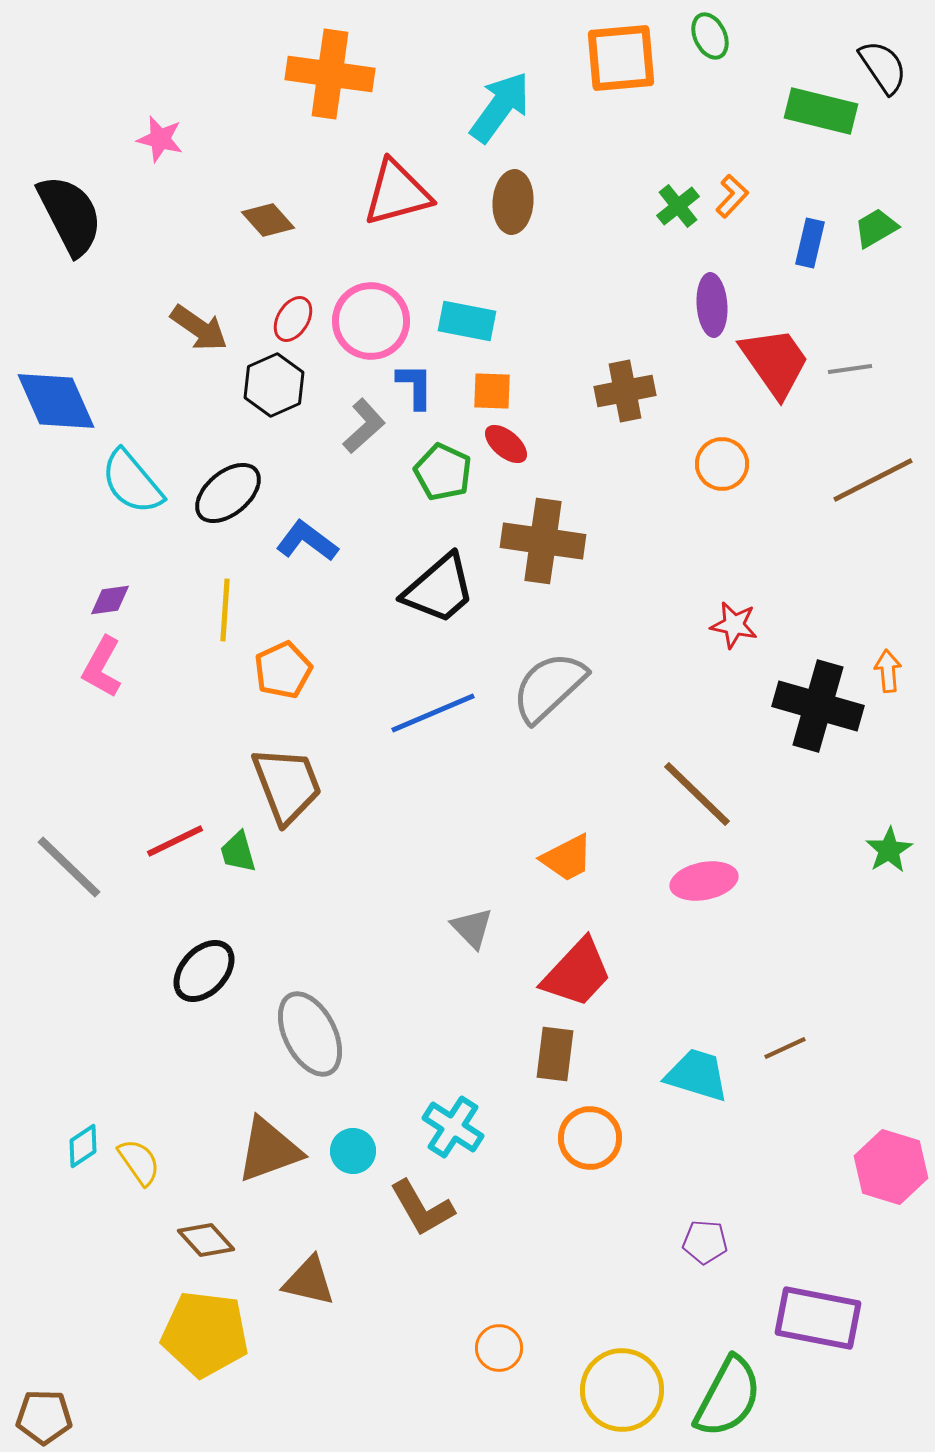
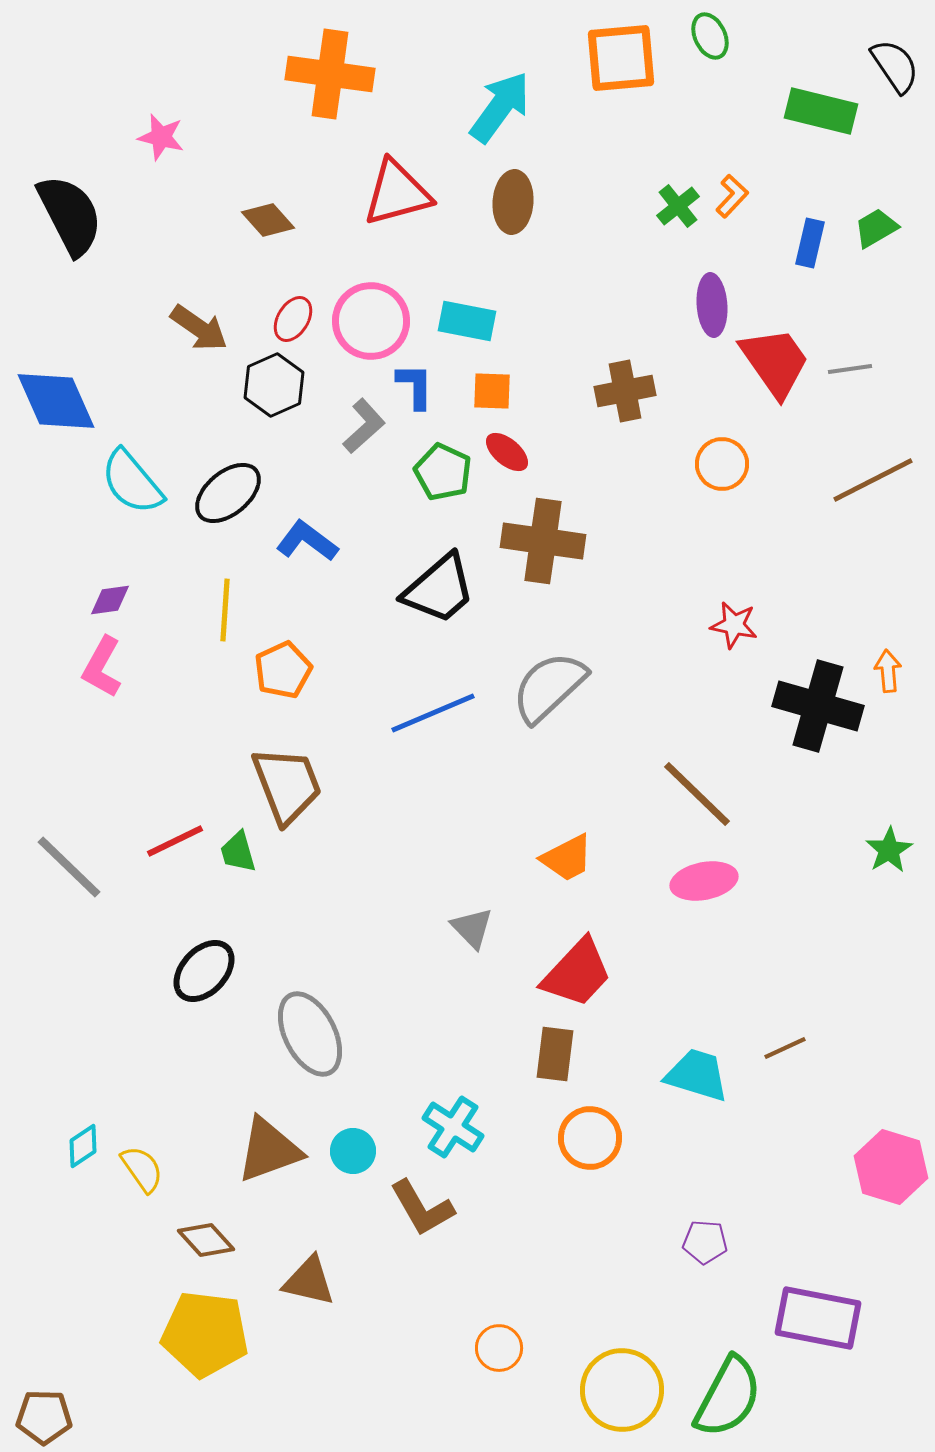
black semicircle at (883, 67): moved 12 px right, 1 px up
pink star at (160, 139): moved 1 px right, 2 px up
red ellipse at (506, 444): moved 1 px right, 8 px down
yellow semicircle at (139, 1162): moved 3 px right, 7 px down
